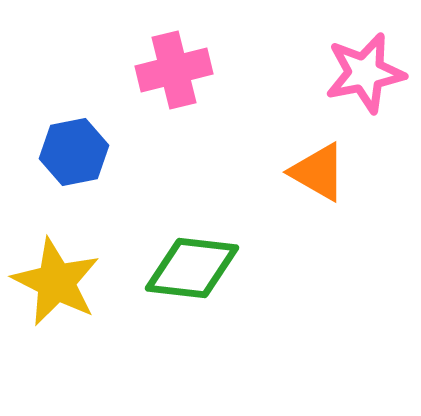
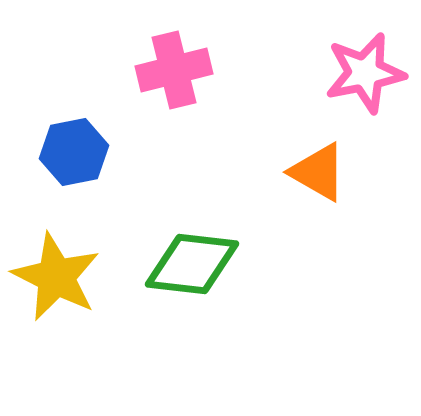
green diamond: moved 4 px up
yellow star: moved 5 px up
